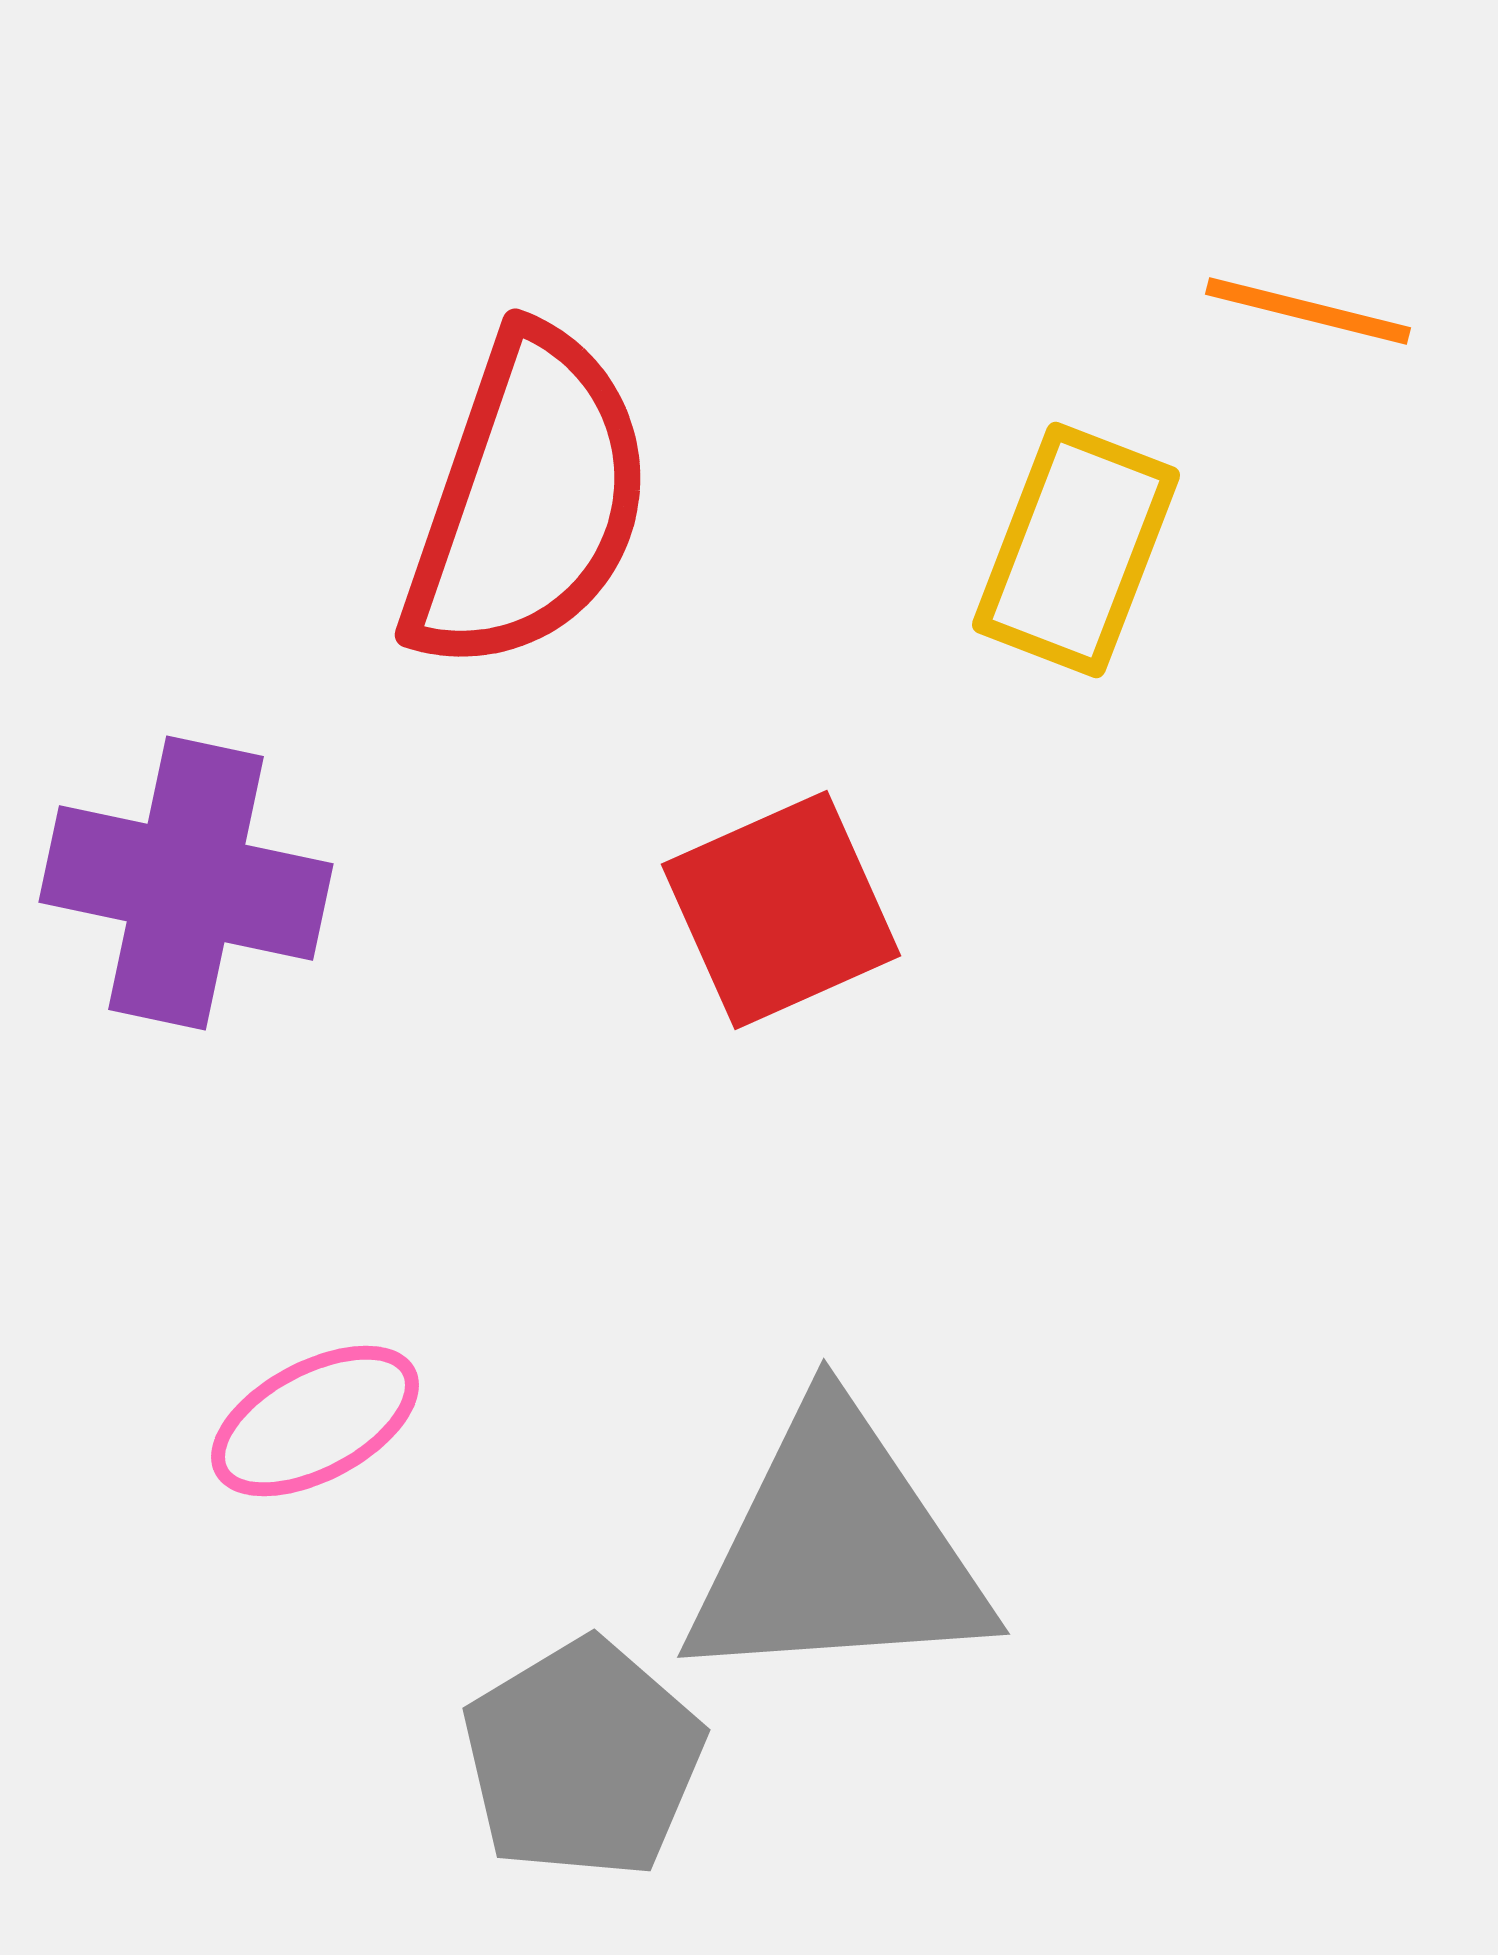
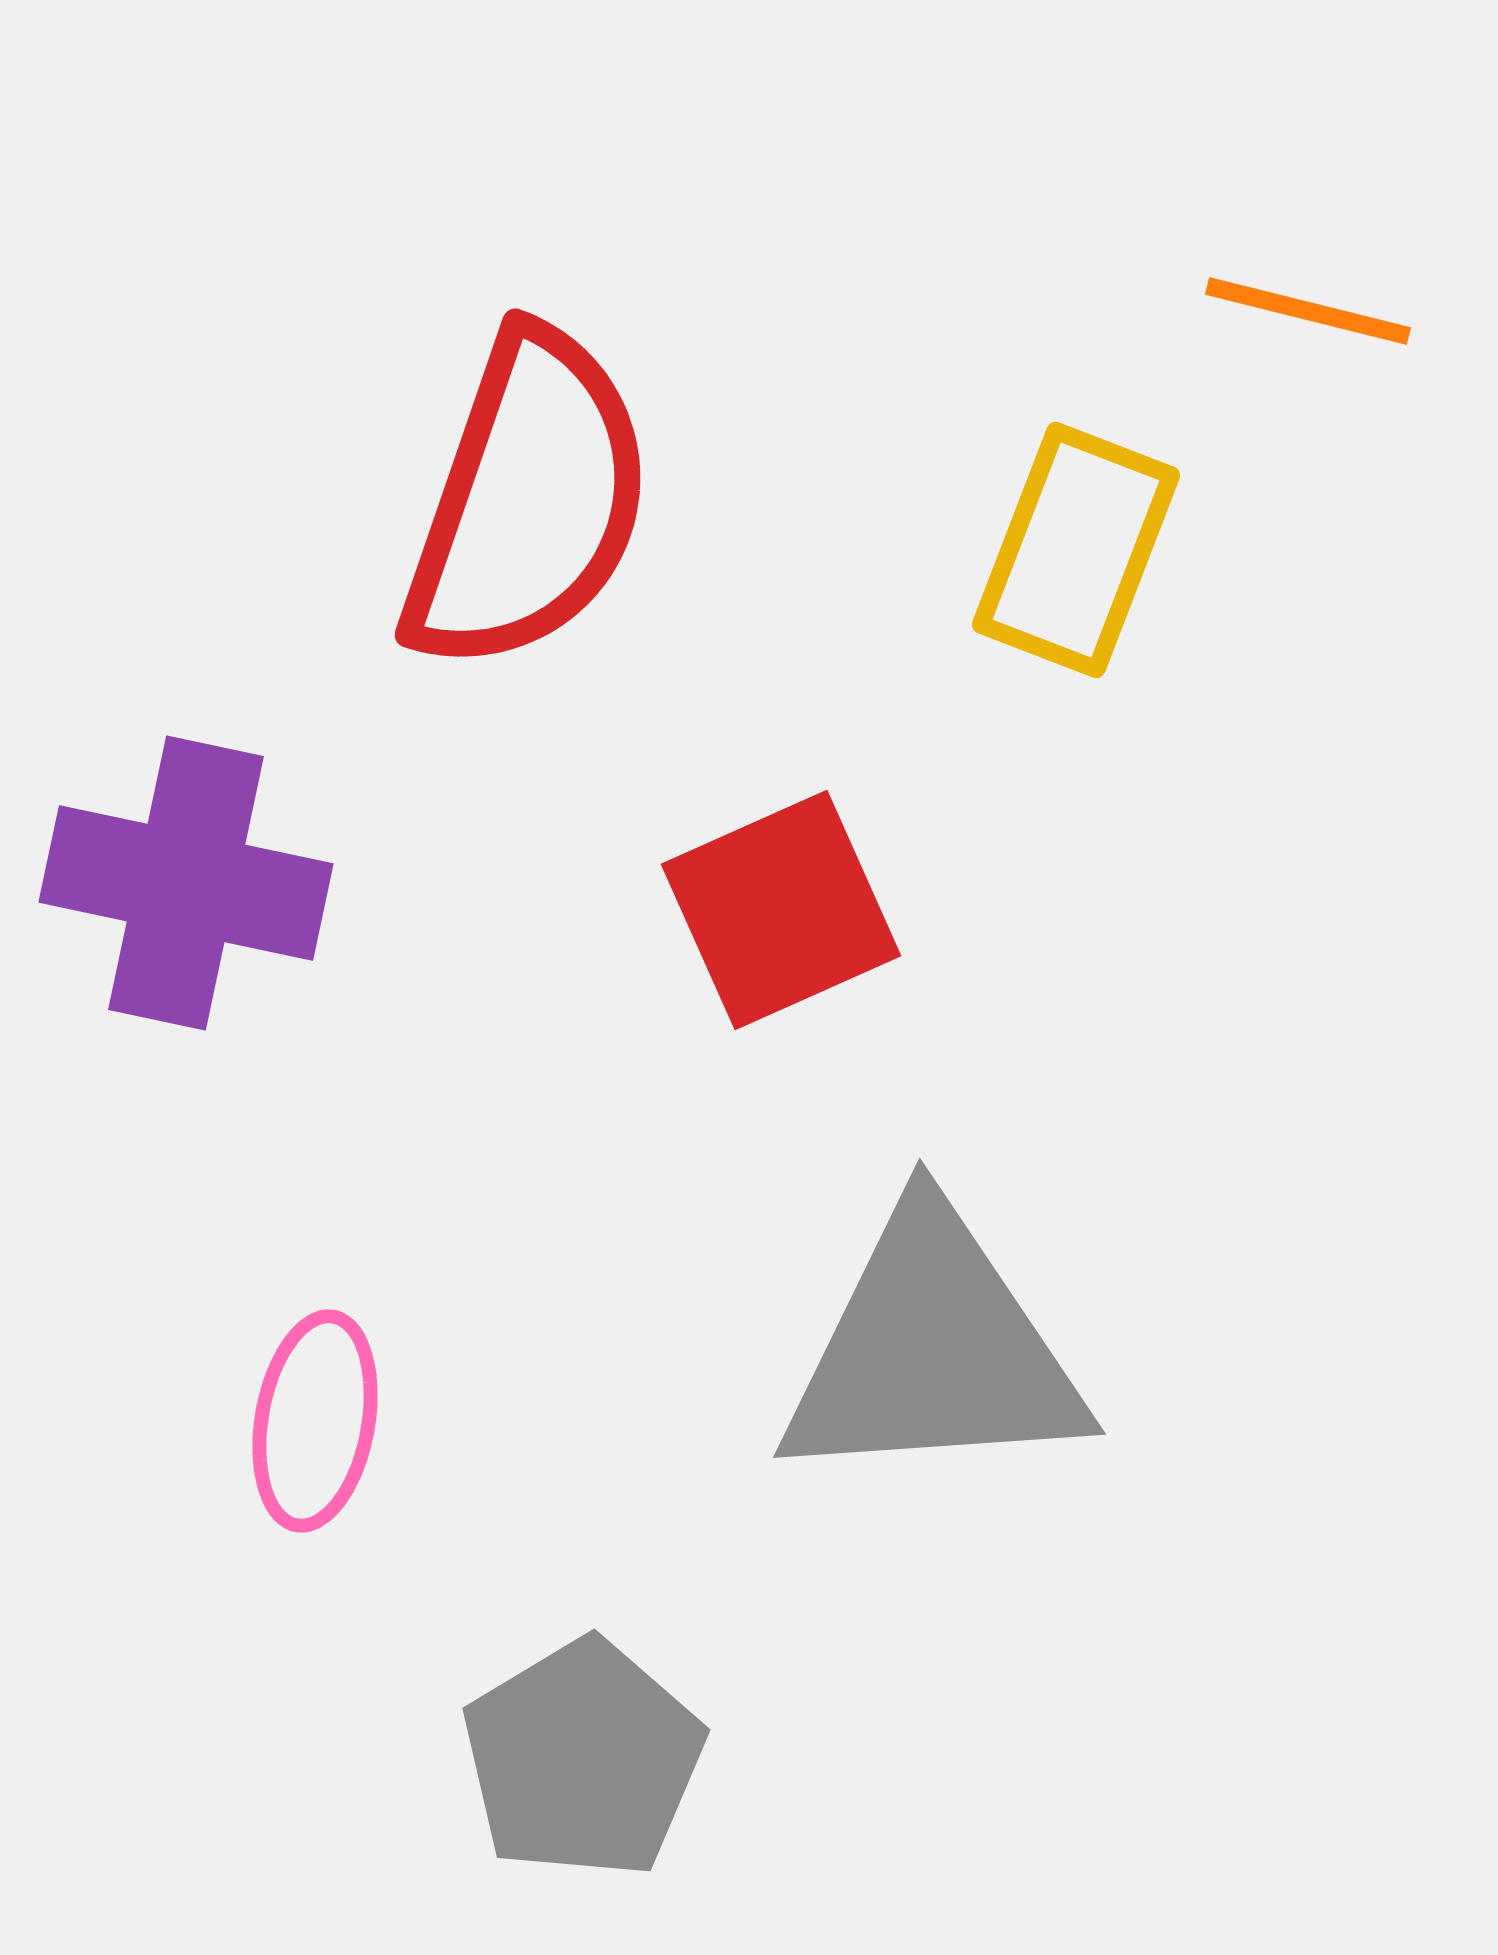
pink ellipse: rotated 52 degrees counterclockwise
gray triangle: moved 96 px right, 200 px up
